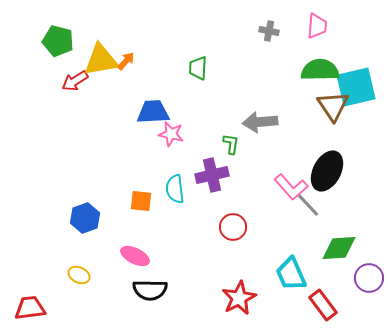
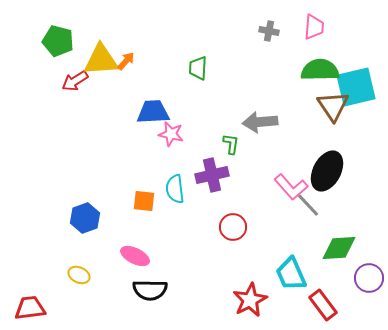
pink trapezoid: moved 3 px left, 1 px down
yellow triangle: rotated 6 degrees clockwise
orange square: moved 3 px right
red star: moved 11 px right, 2 px down
